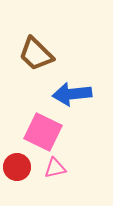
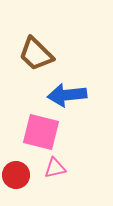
blue arrow: moved 5 px left, 1 px down
pink square: moved 2 px left; rotated 12 degrees counterclockwise
red circle: moved 1 px left, 8 px down
